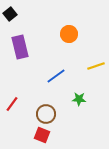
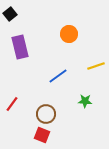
blue line: moved 2 px right
green star: moved 6 px right, 2 px down
